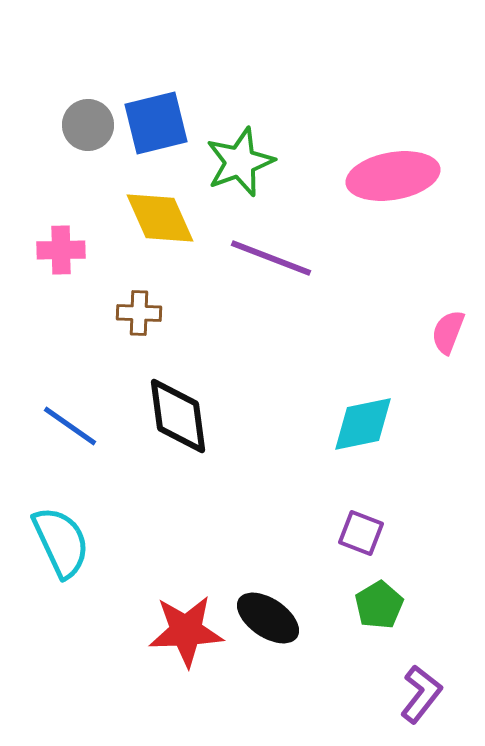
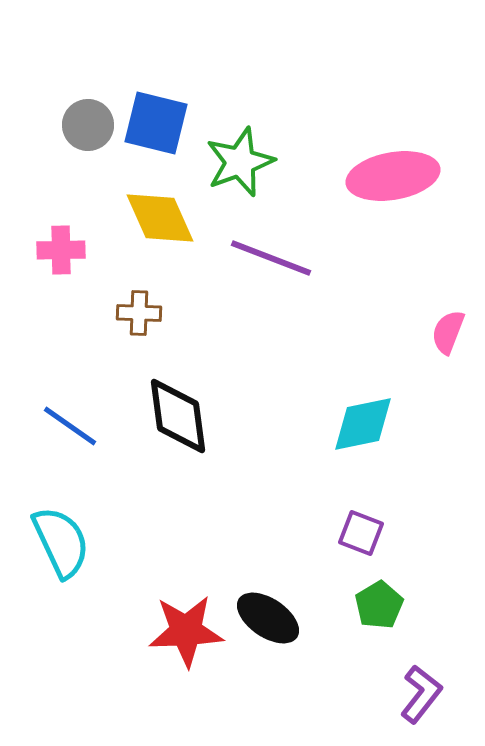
blue square: rotated 28 degrees clockwise
